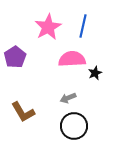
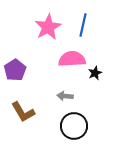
blue line: moved 1 px up
purple pentagon: moved 13 px down
gray arrow: moved 3 px left, 2 px up; rotated 28 degrees clockwise
